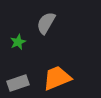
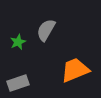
gray semicircle: moved 7 px down
orange trapezoid: moved 18 px right, 8 px up
